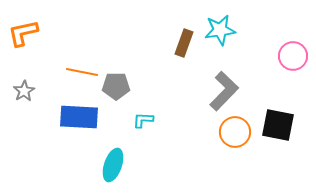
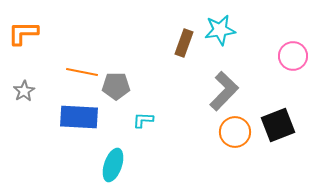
orange L-shape: rotated 12 degrees clockwise
black square: rotated 32 degrees counterclockwise
